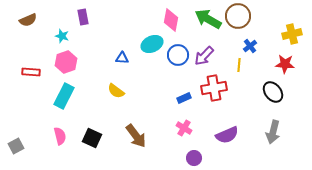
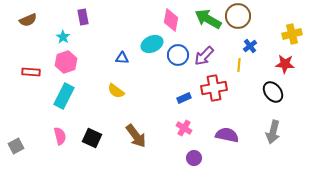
cyan star: moved 1 px right, 1 px down; rotated 16 degrees clockwise
purple semicircle: rotated 145 degrees counterclockwise
